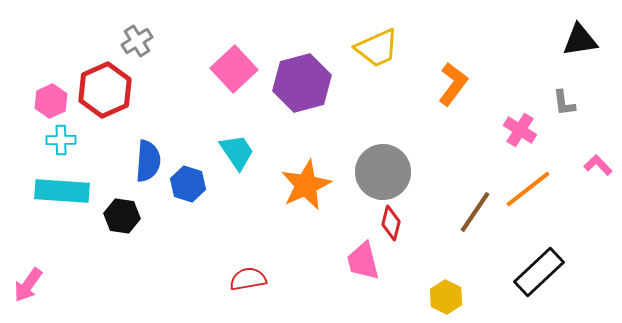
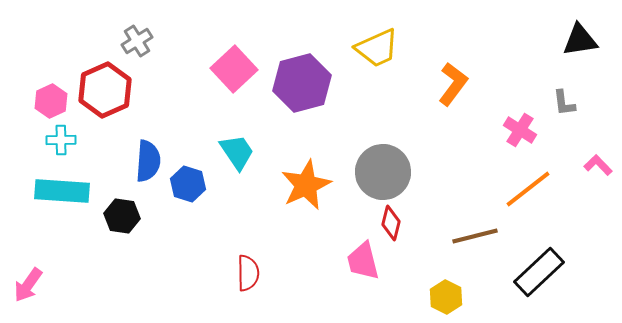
brown line: moved 24 px down; rotated 42 degrees clockwise
red semicircle: moved 6 px up; rotated 99 degrees clockwise
